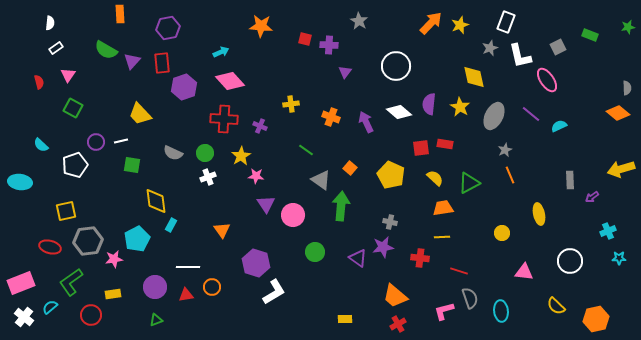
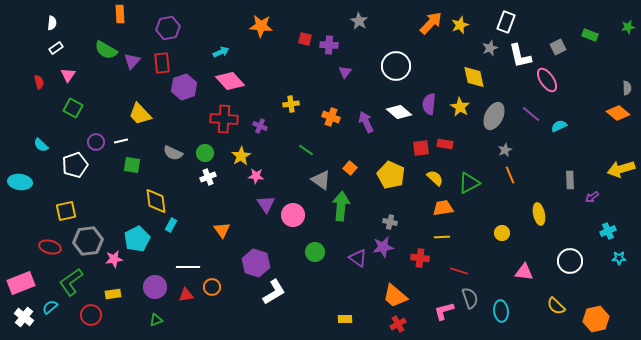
white semicircle at (50, 23): moved 2 px right
